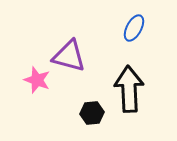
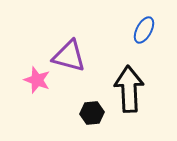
blue ellipse: moved 10 px right, 2 px down
